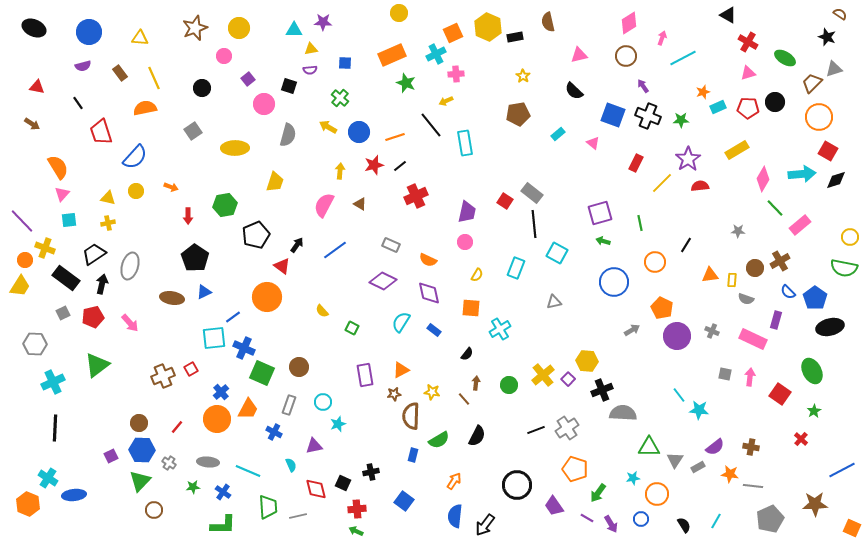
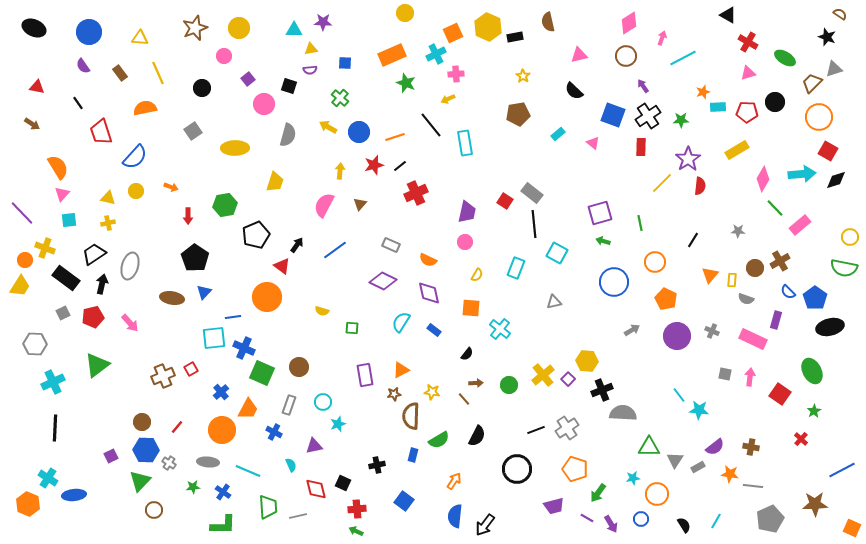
yellow circle at (399, 13): moved 6 px right
purple semicircle at (83, 66): rotated 70 degrees clockwise
yellow line at (154, 78): moved 4 px right, 5 px up
yellow arrow at (446, 101): moved 2 px right, 2 px up
cyan rectangle at (718, 107): rotated 21 degrees clockwise
red pentagon at (748, 108): moved 1 px left, 4 px down
black cross at (648, 116): rotated 35 degrees clockwise
red rectangle at (636, 163): moved 5 px right, 16 px up; rotated 24 degrees counterclockwise
red semicircle at (700, 186): rotated 102 degrees clockwise
red cross at (416, 196): moved 3 px up
brown triangle at (360, 204): rotated 40 degrees clockwise
purple line at (22, 221): moved 8 px up
black line at (686, 245): moved 7 px right, 5 px up
orange triangle at (710, 275): rotated 42 degrees counterclockwise
blue triangle at (204, 292): rotated 21 degrees counterclockwise
orange pentagon at (662, 308): moved 4 px right, 9 px up
yellow semicircle at (322, 311): rotated 32 degrees counterclockwise
blue line at (233, 317): rotated 28 degrees clockwise
green square at (352, 328): rotated 24 degrees counterclockwise
cyan cross at (500, 329): rotated 20 degrees counterclockwise
brown arrow at (476, 383): rotated 80 degrees clockwise
orange circle at (217, 419): moved 5 px right, 11 px down
brown circle at (139, 423): moved 3 px right, 1 px up
blue hexagon at (142, 450): moved 4 px right
black cross at (371, 472): moved 6 px right, 7 px up
black circle at (517, 485): moved 16 px up
purple trapezoid at (554, 506): rotated 70 degrees counterclockwise
